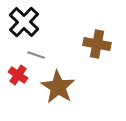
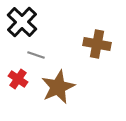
black cross: moved 2 px left
red cross: moved 4 px down
brown star: rotated 16 degrees clockwise
